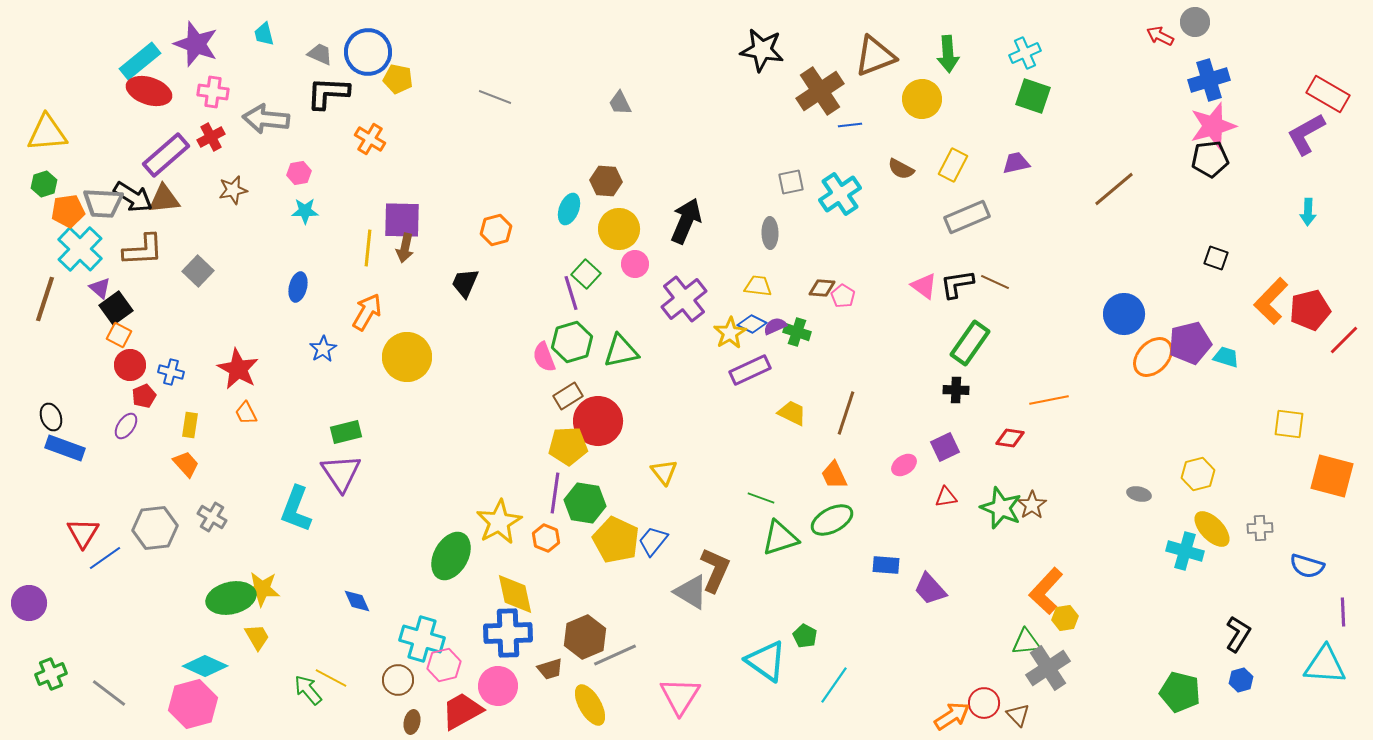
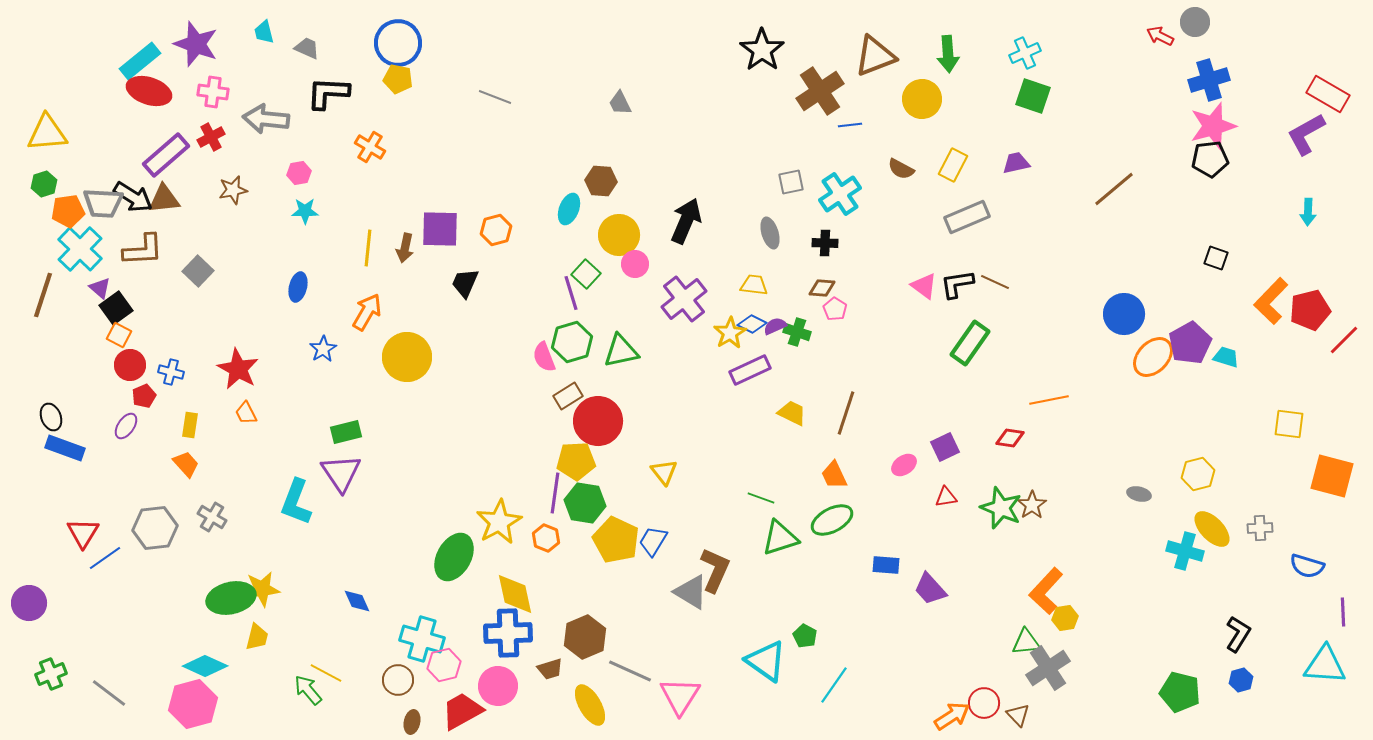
cyan trapezoid at (264, 34): moved 2 px up
black star at (762, 50): rotated 27 degrees clockwise
blue circle at (368, 52): moved 30 px right, 9 px up
gray trapezoid at (320, 54): moved 13 px left, 6 px up
orange cross at (370, 139): moved 8 px down
brown hexagon at (606, 181): moved 5 px left
purple square at (402, 220): moved 38 px right, 9 px down
yellow circle at (619, 229): moved 6 px down
gray ellipse at (770, 233): rotated 16 degrees counterclockwise
yellow trapezoid at (758, 286): moved 4 px left, 1 px up
pink pentagon at (843, 296): moved 8 px left, 13 px down
brown line at (45, 299): moved 2 px left, 4 px up
purple pentagon at (1190, 343): rotated 15 degrees counterclockwise
black cross at (956, 390): moved 131 px left, 147 px up
yellow pentagon at (568, 446): moved 8 px right, 15 px down
cyan L-shape at (296, 509): moved 7 px up
blue trapezoid at (653, 541): rotated 8 degrees counterclockwise
green ellipse at (451, 556): moved 3 px right, 1 px down
yellow star at (262, 589): rotated 12 degrees counterclockwise
yellow trapezoid at (257, 637): rotated 44 degrees clockwise
gray line at (615, 655): moved 15 px right, 16 px down; rotated 48 degrees clockwise
yellow line at (331, 678): moved 5 px left, 5 px up
